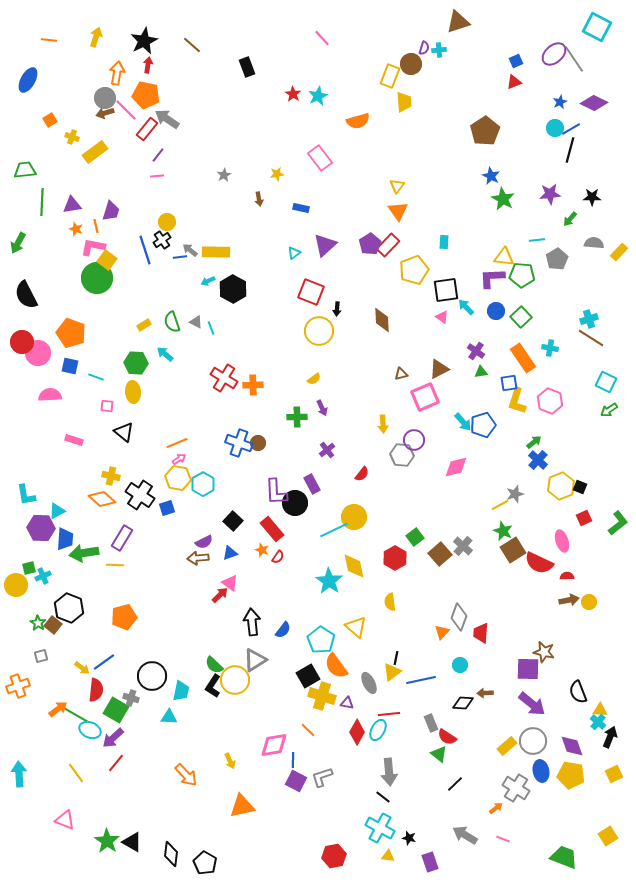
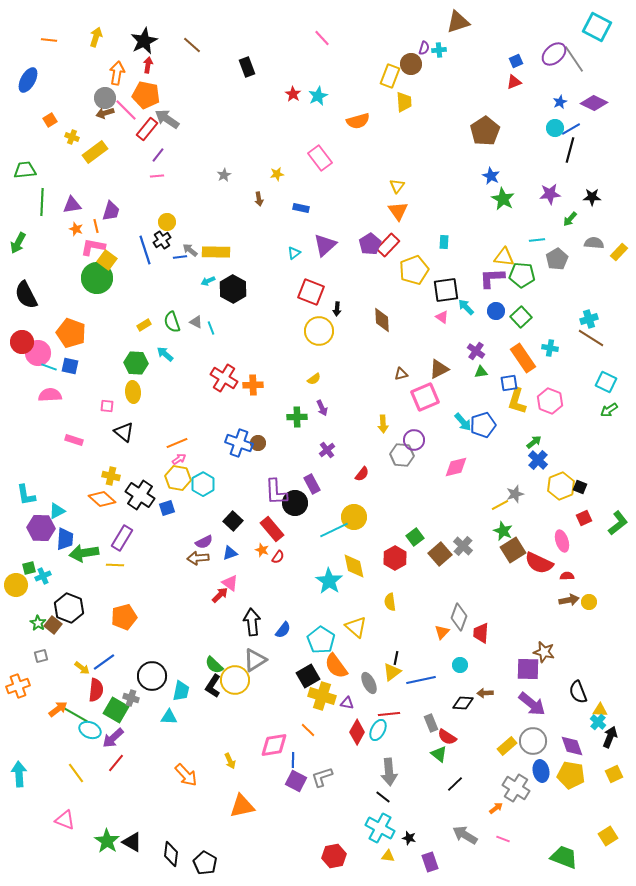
cyan line at (96, 377): moved 47 px left, 10 px up
